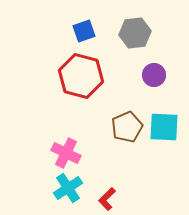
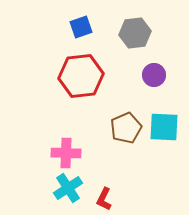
blue square: moved 3 px left, 4 px up
red hexagon: rotated 21 degrees counterclockwise
brown pentagon: moved 1 px left, 1 px down
pink cross: rotated 24 degrees counterclockwise
red L-shape: moved 3 px left; rotated 20 degrees counterclockwise
